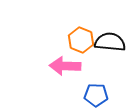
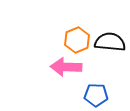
orange hexagon: moved 4 px left; rotated 15 degrees clockwise
pink arrow: moved 1 px right, 1 px down
